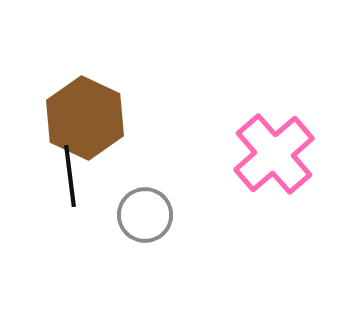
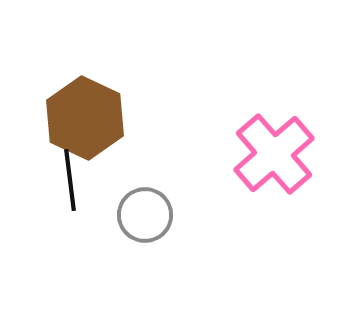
black line: moved 4 px down
